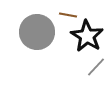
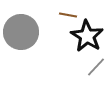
gray circle: moved 16 px left
